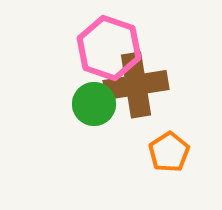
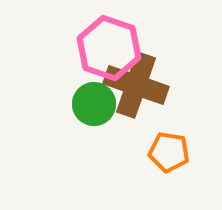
brown cross: rotated 28 degrees clockwise
orange pentagon: rotated 30 degrees counterclockwise
